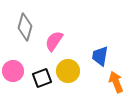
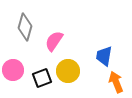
blue trapezoid: moved 4 px right
pink circle: moved 1 px up
